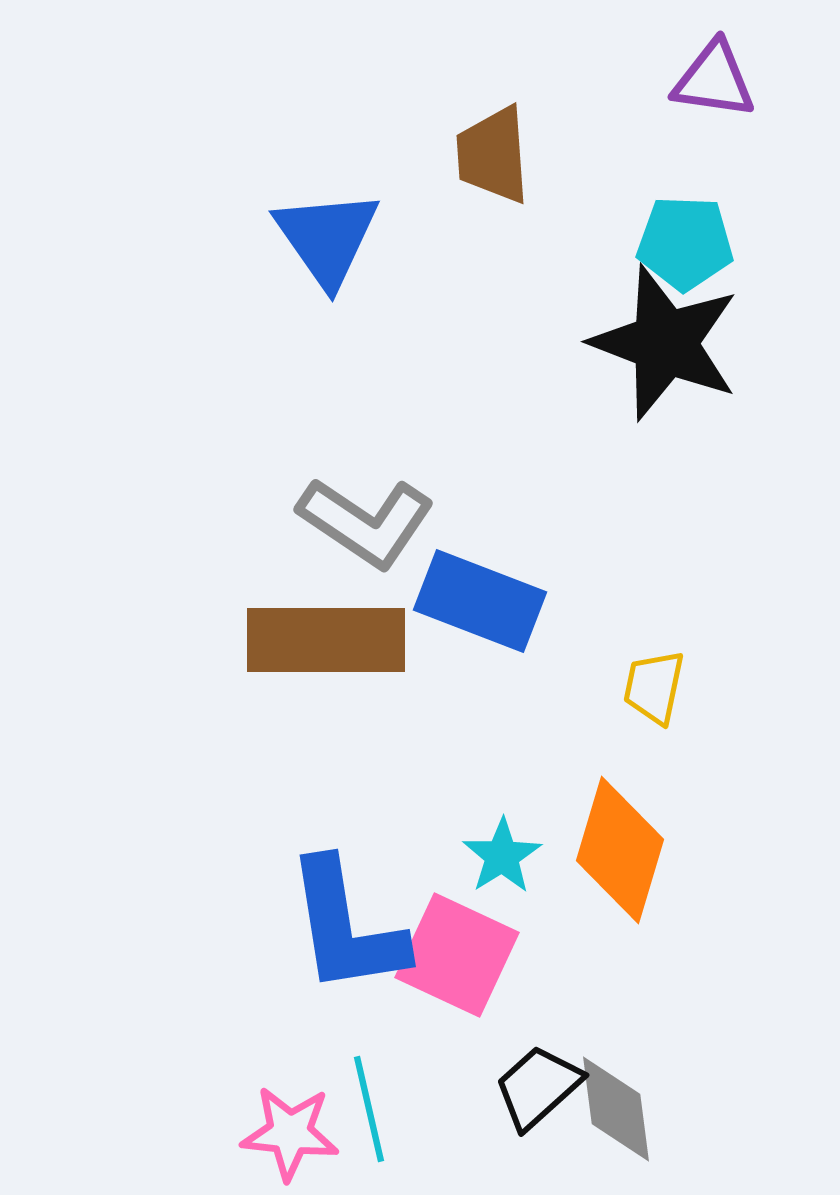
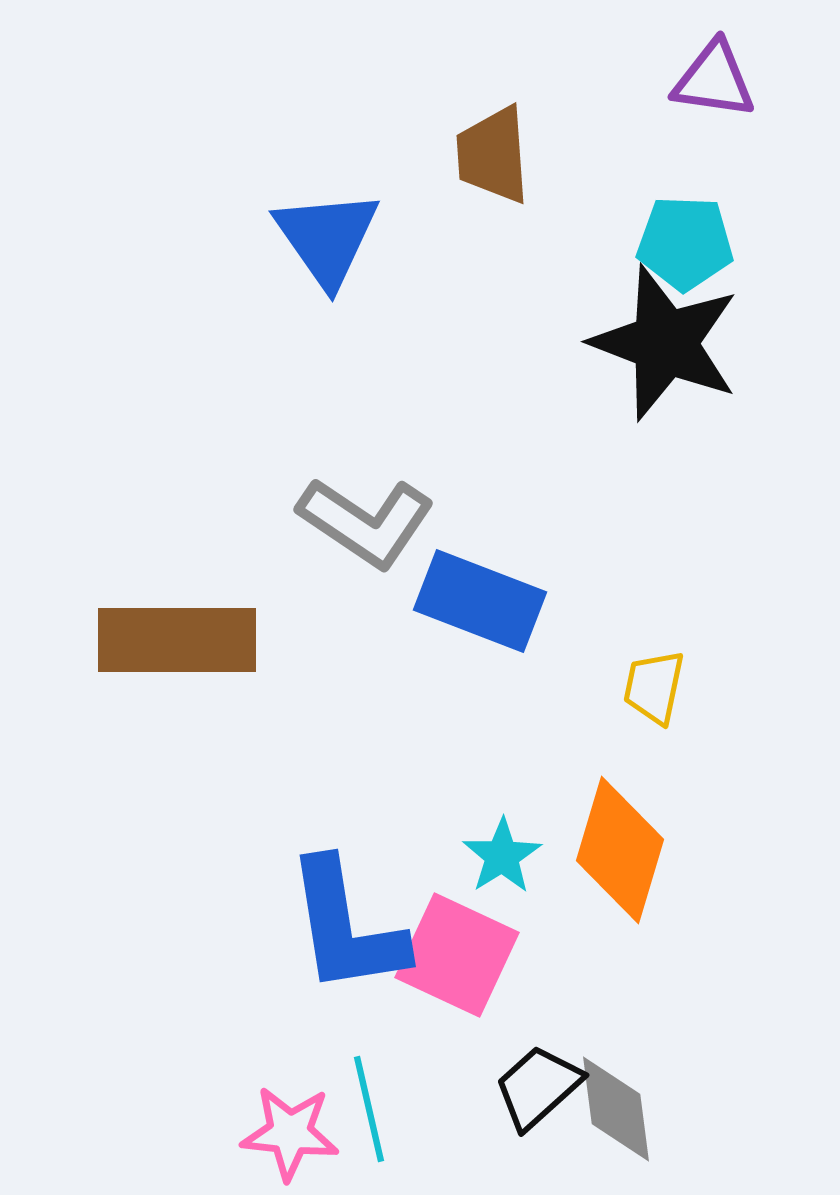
brown rectangle: moved 149 px left
